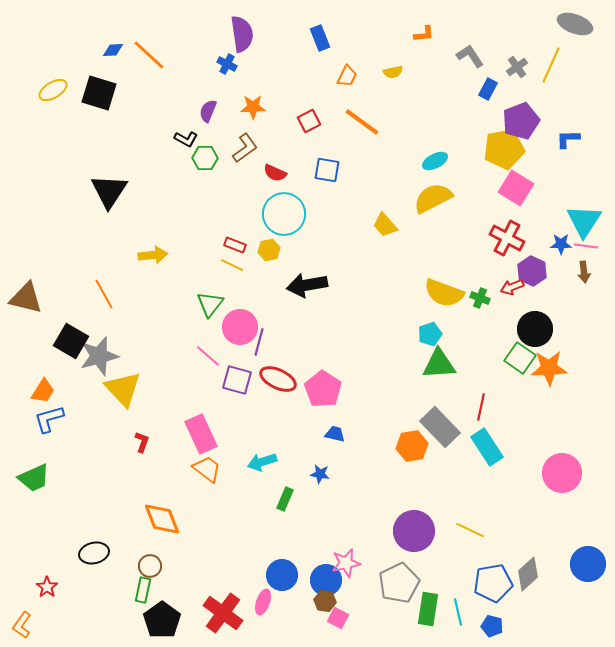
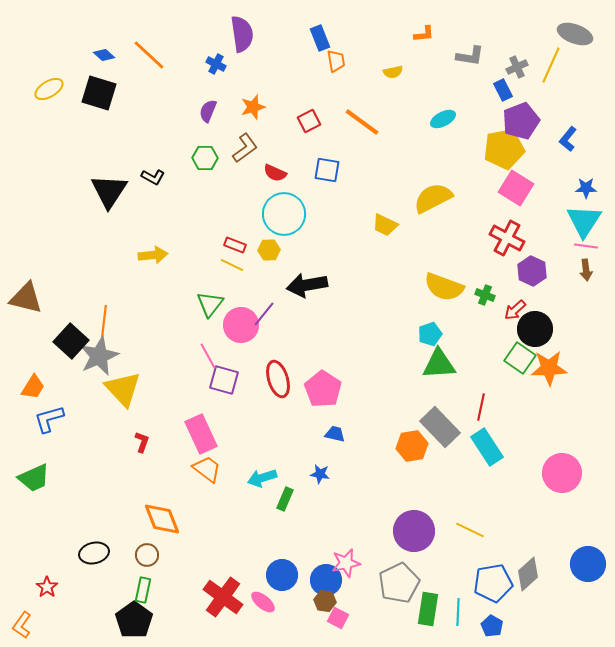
gray ellipse at (575, 24): moved 10 px down
blue diamond at (113, 50): moved 9 px left, 5 px down; rotated 45 degrees clockwise
gray L-shape at (470, 56): rotated 132 degrees clockwise
blue cross at (227, 64): moved 11 px left
gray cross at (517, 67): rotated 10 degrees clockwise
orange trapezoid at (347, 76): moved 11 px left, 15 px up; rotated 35 degrees counterclockwise
blue rectangle at (488, 89): moved 15 px right, 1 px down; rotated 55 degrees counterclockwise
yellow ellipse at (53, 90): moved 4 px left, 1 px up
orange star at (253, 107): rotated 15 degrees counterclockwise
black L-shape at (186, 139): moved 33 px left, 38 px down
blue L-shape at (568, 139): rotated 50 degrees counterclockwise
cyan ellipse at (435, 161): moved 8 px right, 42 px up
yellow trapezoid at (385, 225): rotated 24 degrees counterclockwise
blue star at (561, 244): moved 25 px right, 56 px up
yellow hexagon at (269, 250): rotated 10 degrees clockwise
brown arrow at (584, 272): moved 2 px right, 2 px up
red arrow at (512, 287): moved 3 px right, 23 px down; rotated 20 degrees counterclockwise
yellow semicircle at (444, 293): moved 6 px up
orange line at (104, 294): moved 27 px down; rotated 36 degrees clockwise
green cross at (480, 298): moved 5 px right, 3 px up
pink circle at (240, 327): moved 1 px right, 2 px up
black square at (71, 341): rotated 12 degrees clockwise
purple line at (259, 342): moved 5 px right, 28 px up; rotated 24 degrees clockwise
gray star at (99, 356): rotated 9 degrees counterclockwise
pink line at (208, 356): rotated 20 degrees clockwise
red ellipse at (278, 379): rotated 48 degrees clockwise
purple square at (237, 380): moved 13 px left
orange trapezoid at (43, 391): moved 10 px left, 4 px up
cyan arrow at (262, 462): moved 16 px down
brown circle at (150, 566): moved 3 px left, 11 px up
pink ellipse at (263, 602): rotated 70 degrees counterclockwise
cyan line at (458, 612): rotated 16 degrees clockwise
red cross at (223, 613): moved 16 px up
black pentagon at (162, 620): moved 28 px left
blue pentagon at (492, 626): rotated 15 degrees clockwise
